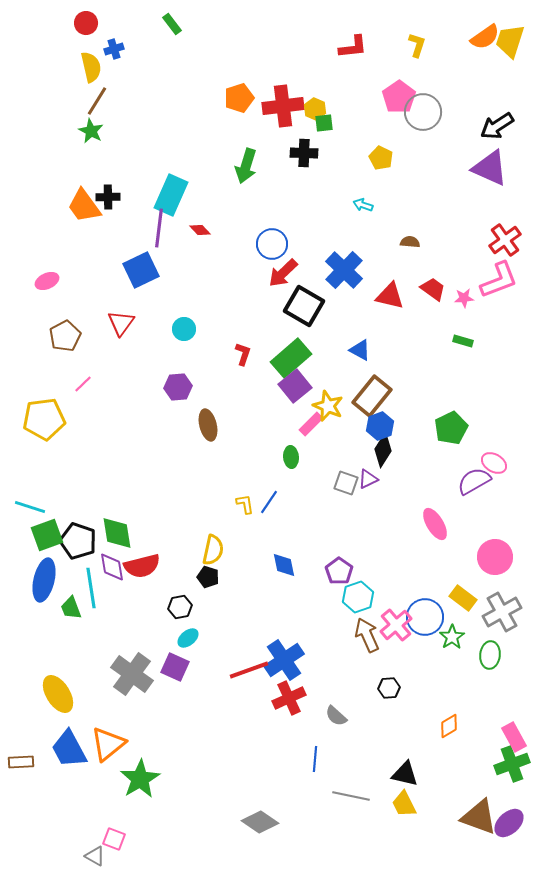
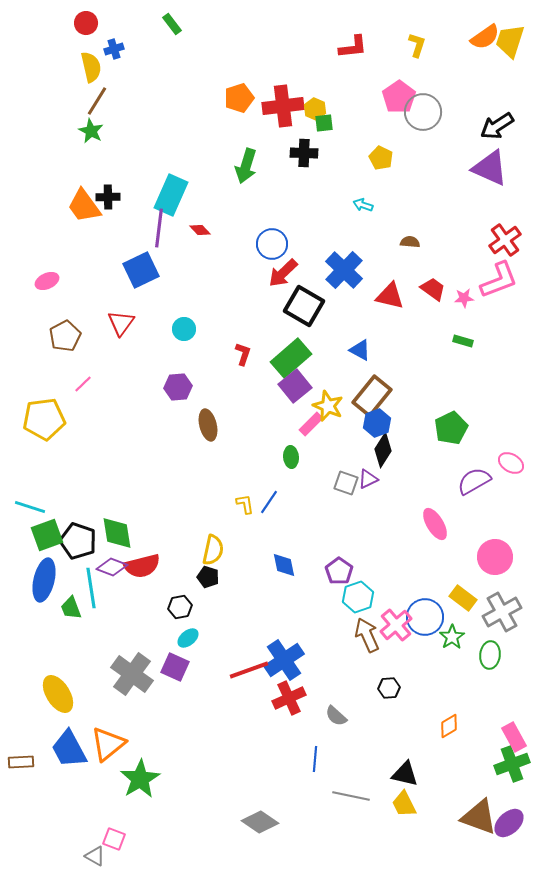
blue hexagon at (380, 426): moved 3 px left, 3 px up
pink ellipse at (494, 463): moved 17 px right
purple diamond at (112, 567): rotated 60 degrees counterclockwise
